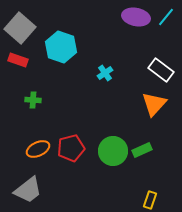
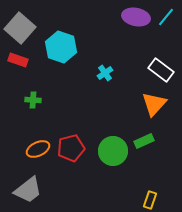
green rectangle: moved 2 px right, 9 px up
